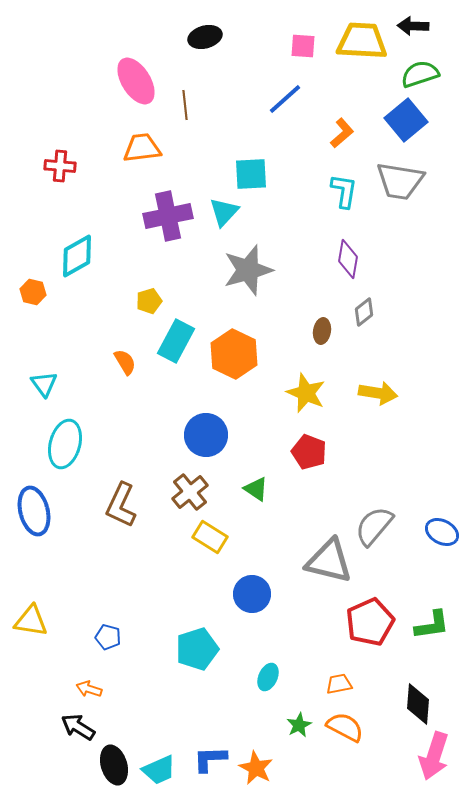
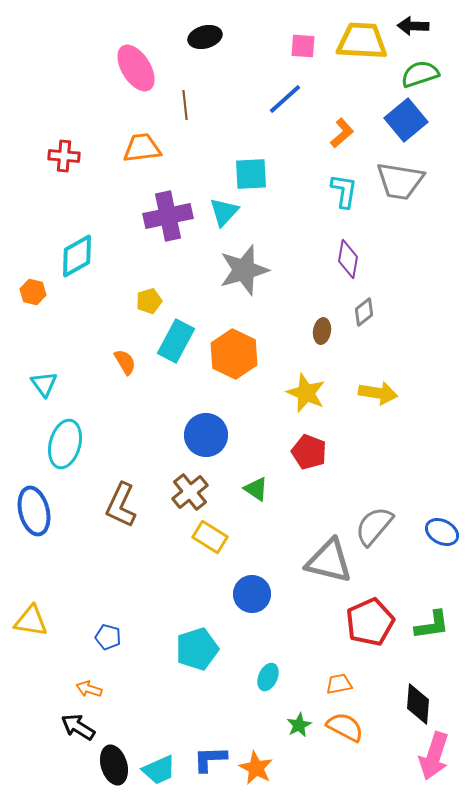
pink ellipse at (136, 81): moved 13 px up
red cross at (60, 166): moved 4 px right, 10 px up
gray star at (248, 270): moved 4 px left
